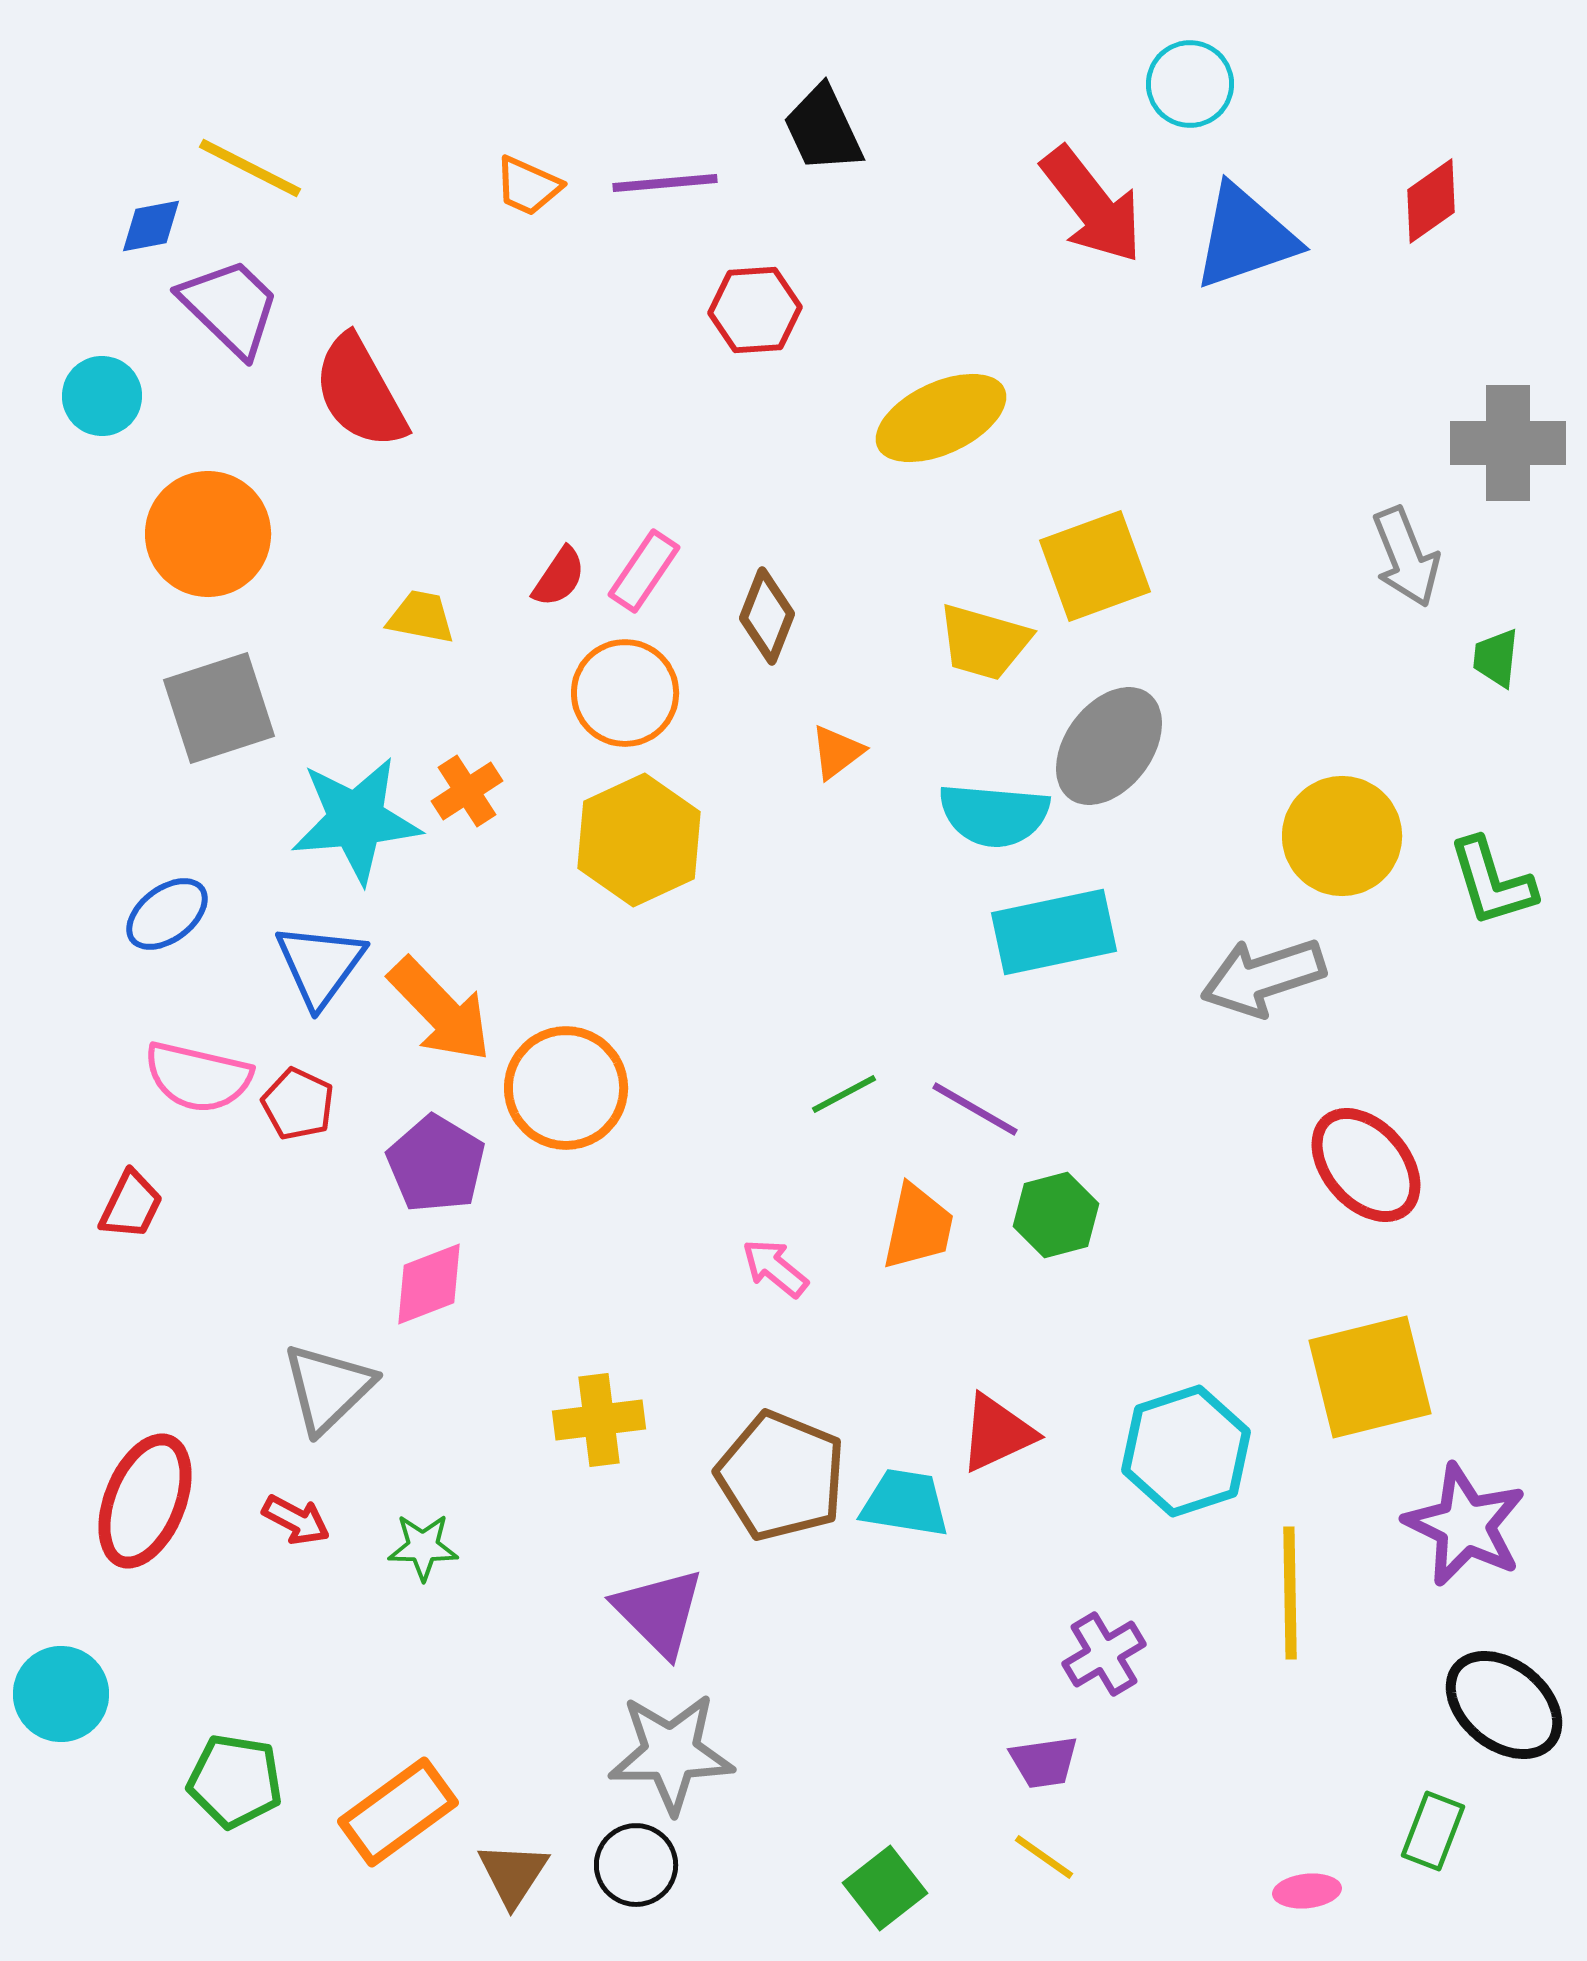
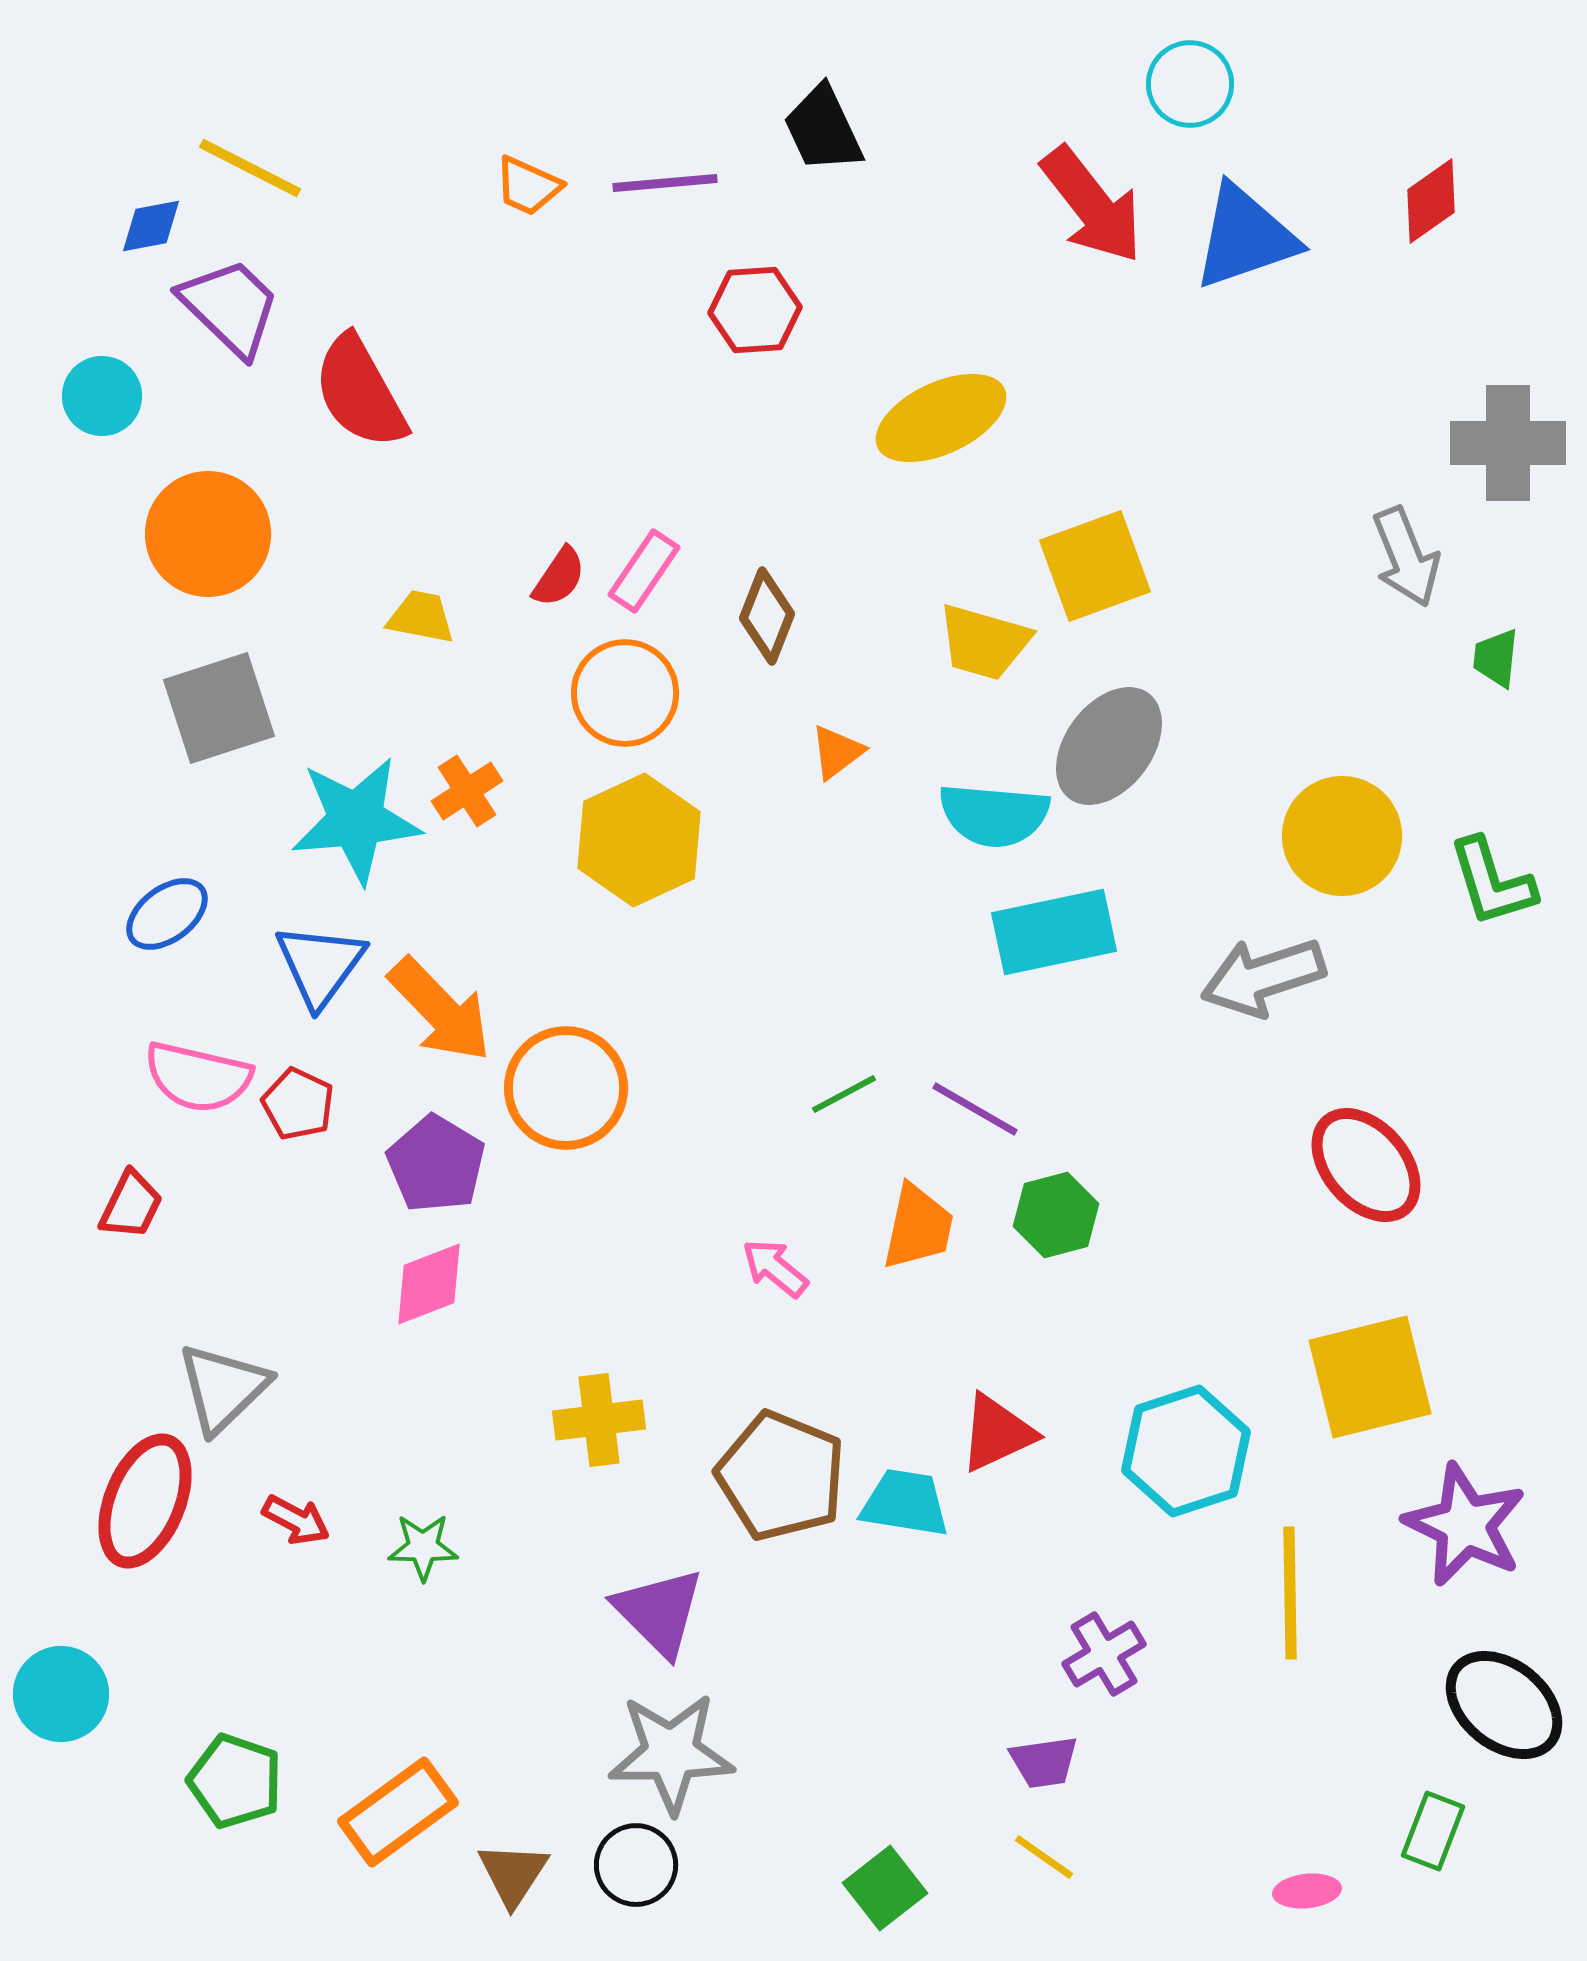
gray triangle at (328, 1388): moved 105 px left
green pentagon at (235, 1781): rotated 10 degrees clockwise
